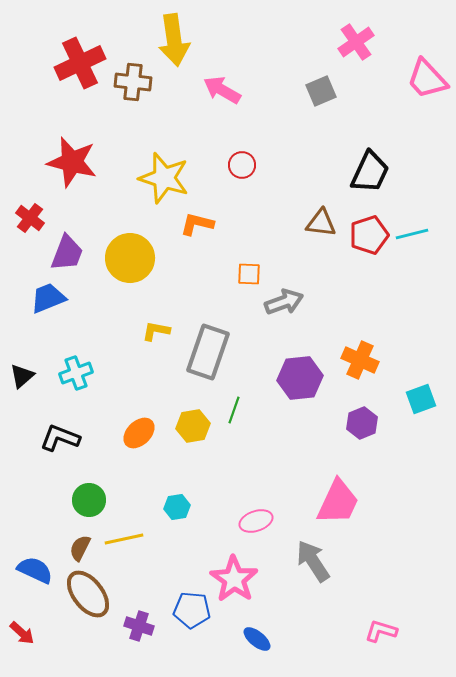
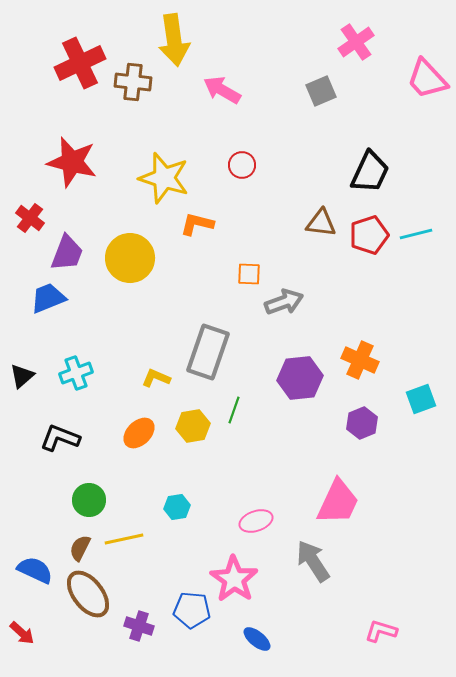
cyan line at (412, 234): moved 4 px right
yellow L-shape at (156, 331): moved 47 px down; rotated 12 degrees clockwise
